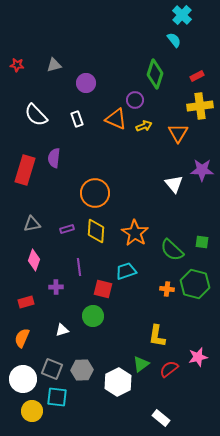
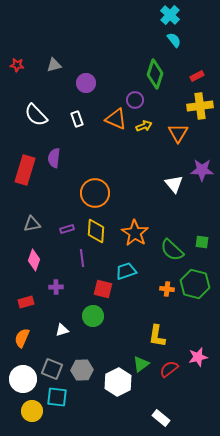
cyan cross at (182, 15): moved 12 px left
purple line at (79, 267): moved 3 px right, 9 px up
